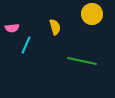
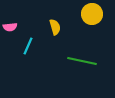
pink semicircle: moved 2 px left, 1 px up
cyan line: moved 2 px right, 1 px down
